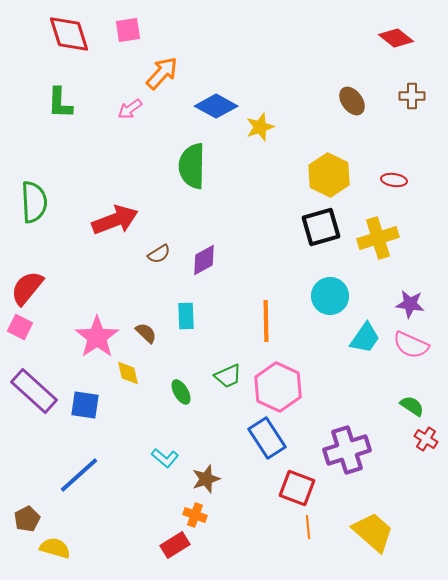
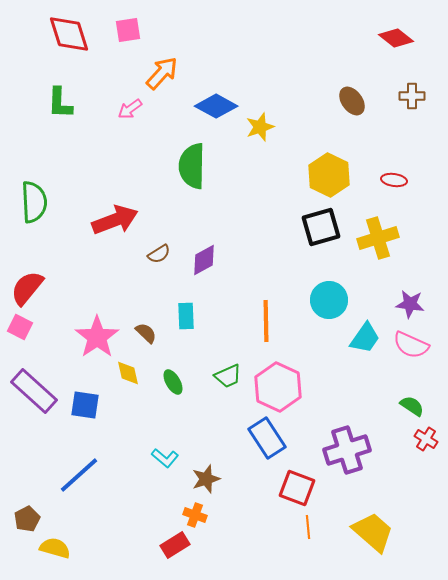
cyan circle at (330, 296): moved 1 px left, 4 px down
green ellipse at (181, 392): moved 8 px left, 10 px up
